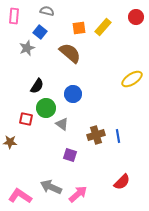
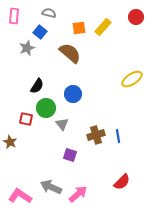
gray semicircle: moved 2 px right, 2 px down
gray triangle: rotated 16 degrees clockwise
brown star: rotated 24 degrees clockwise
